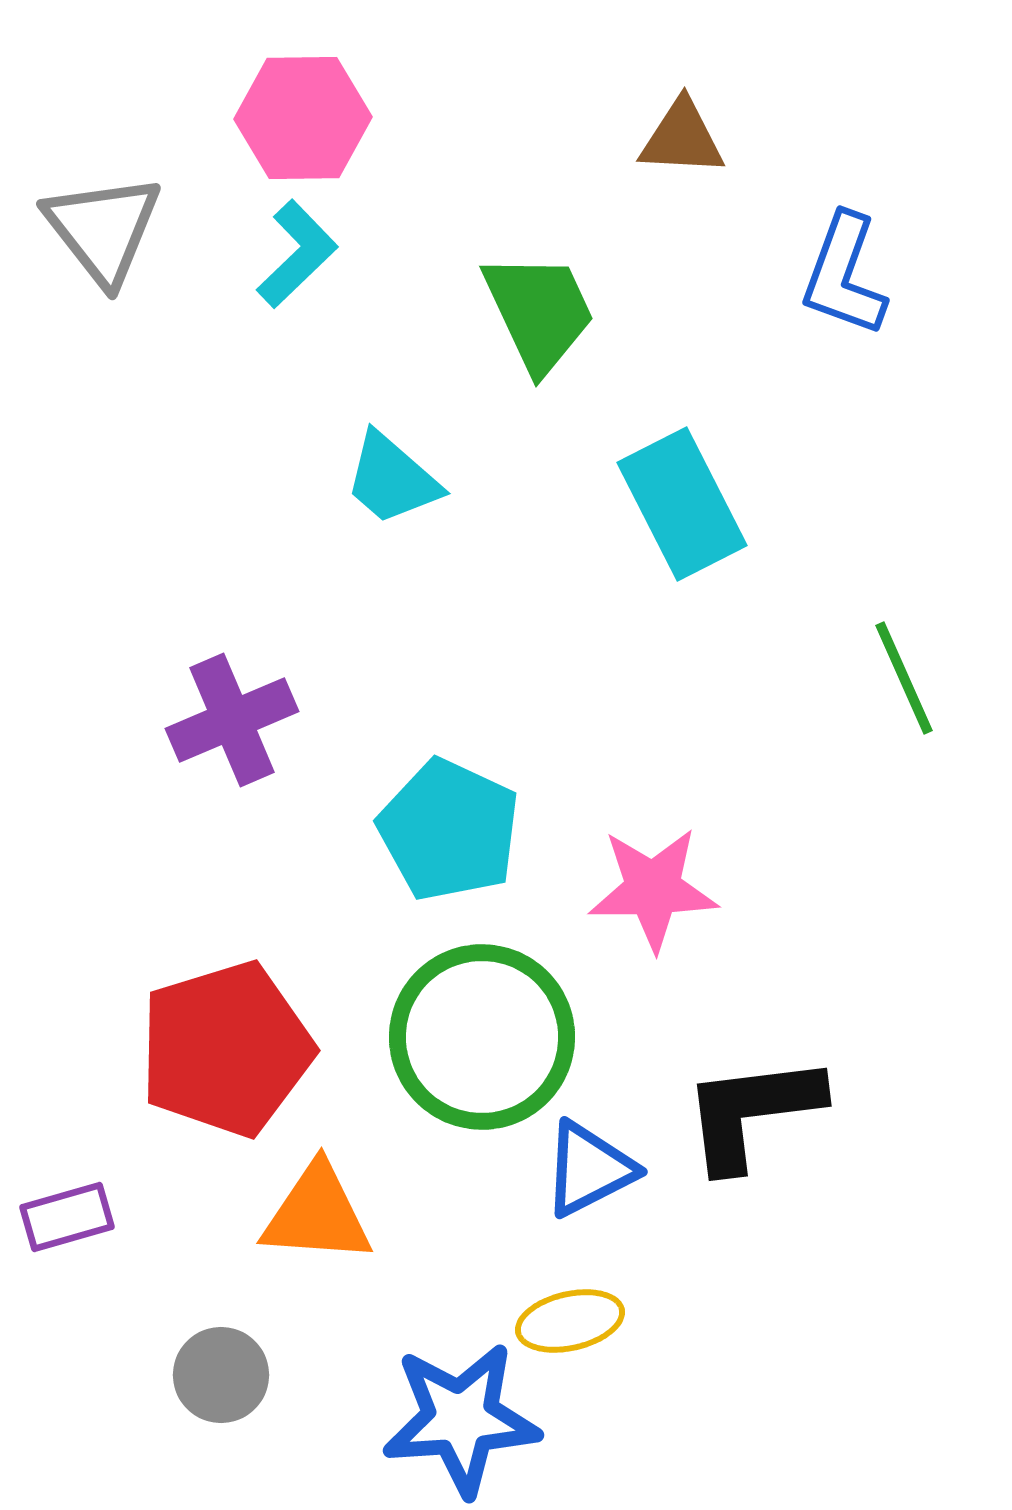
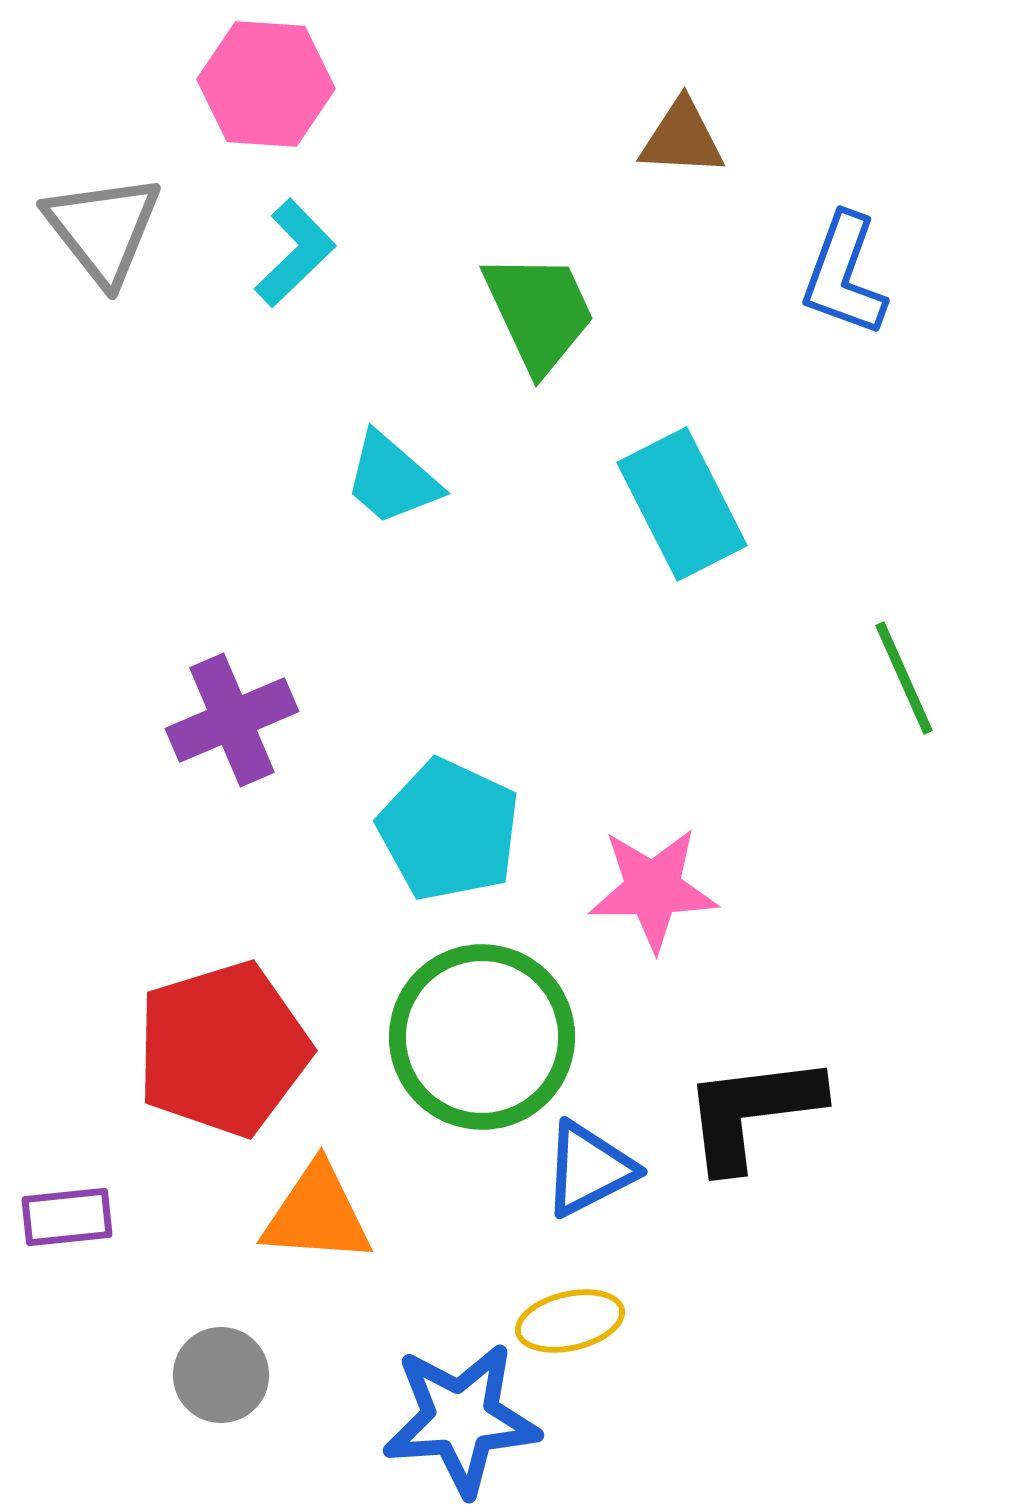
pink hexagon: moved 37 px left, 34 px up; rotated 5 degrees clockwise
cyan L-shape: moved 2 px left, 1 px up
red pentagon: moved 3 px left
purple rectangle: rotated 10 degrees clockwise
